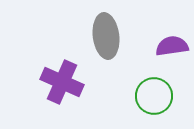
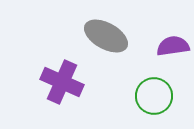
gray ellipse: rotated 54 degrees counterclockwise
purple semicircle: moved 1 px right
